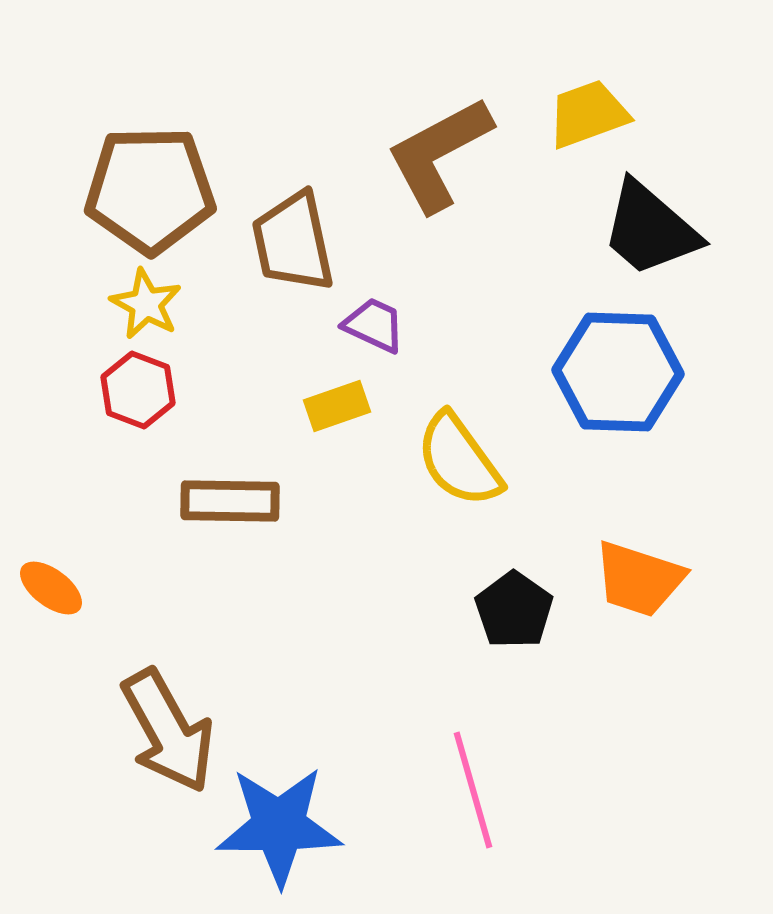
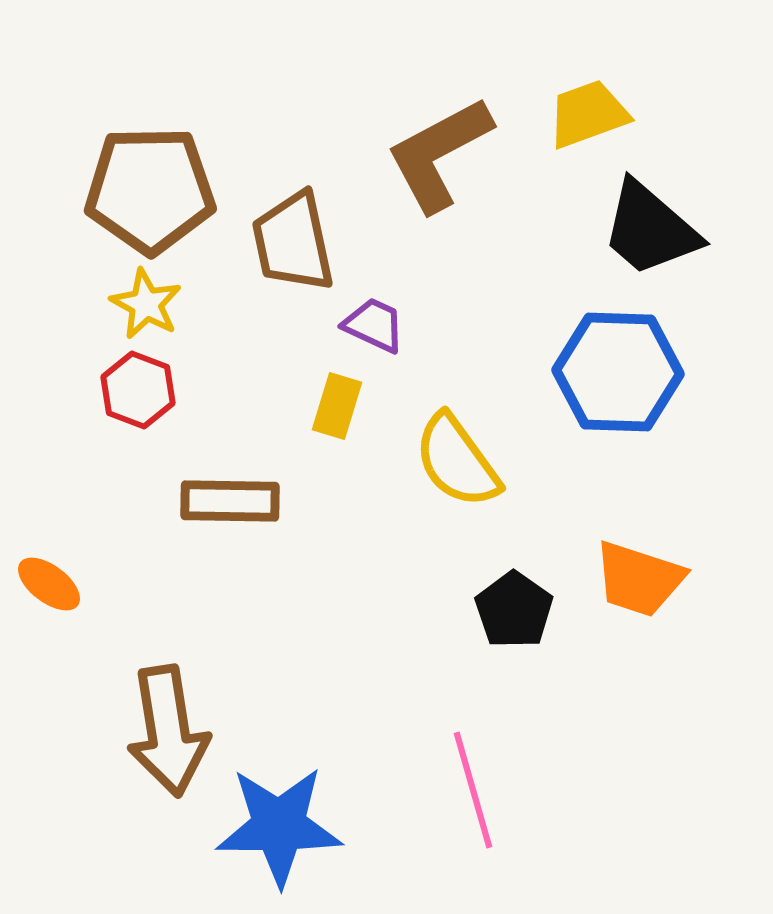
yellow rectangle: rotated 54 degrees counterclockwise
yellow semicircle: moved 2 px left, 1 px down
orange ellipse: moved 2 px left, 4 px up
brown arrow: rotated 20 degrees clockwise
